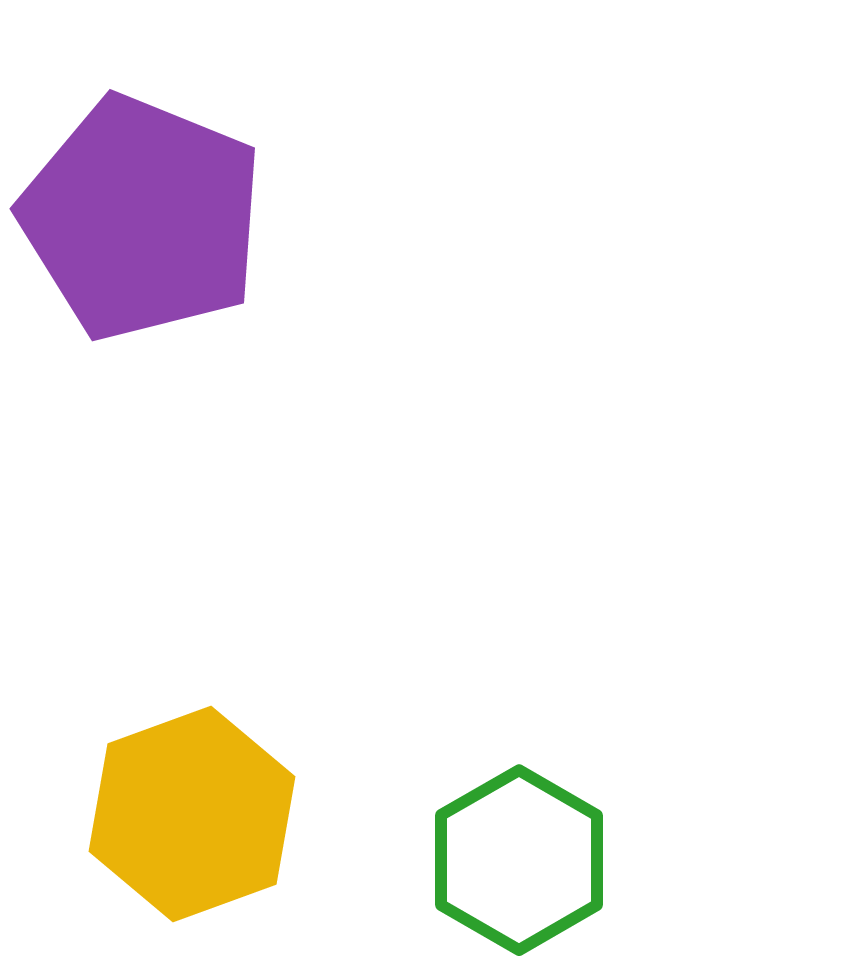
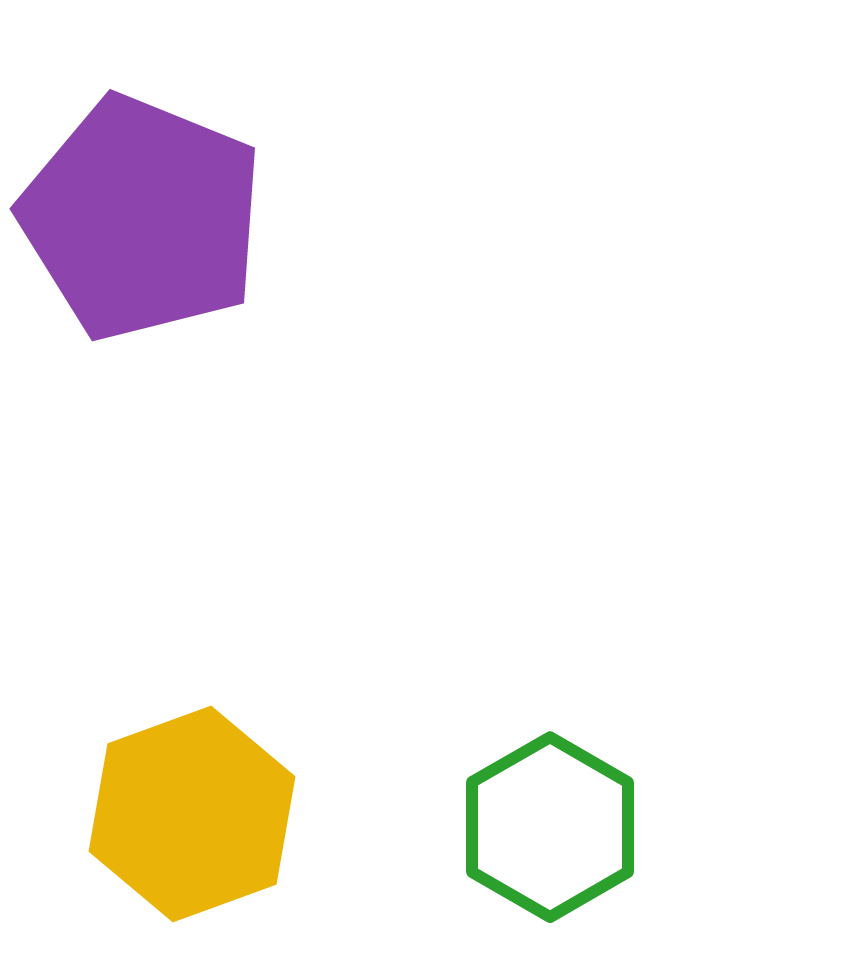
green hexagon: moved 31 px right, 33 px up
